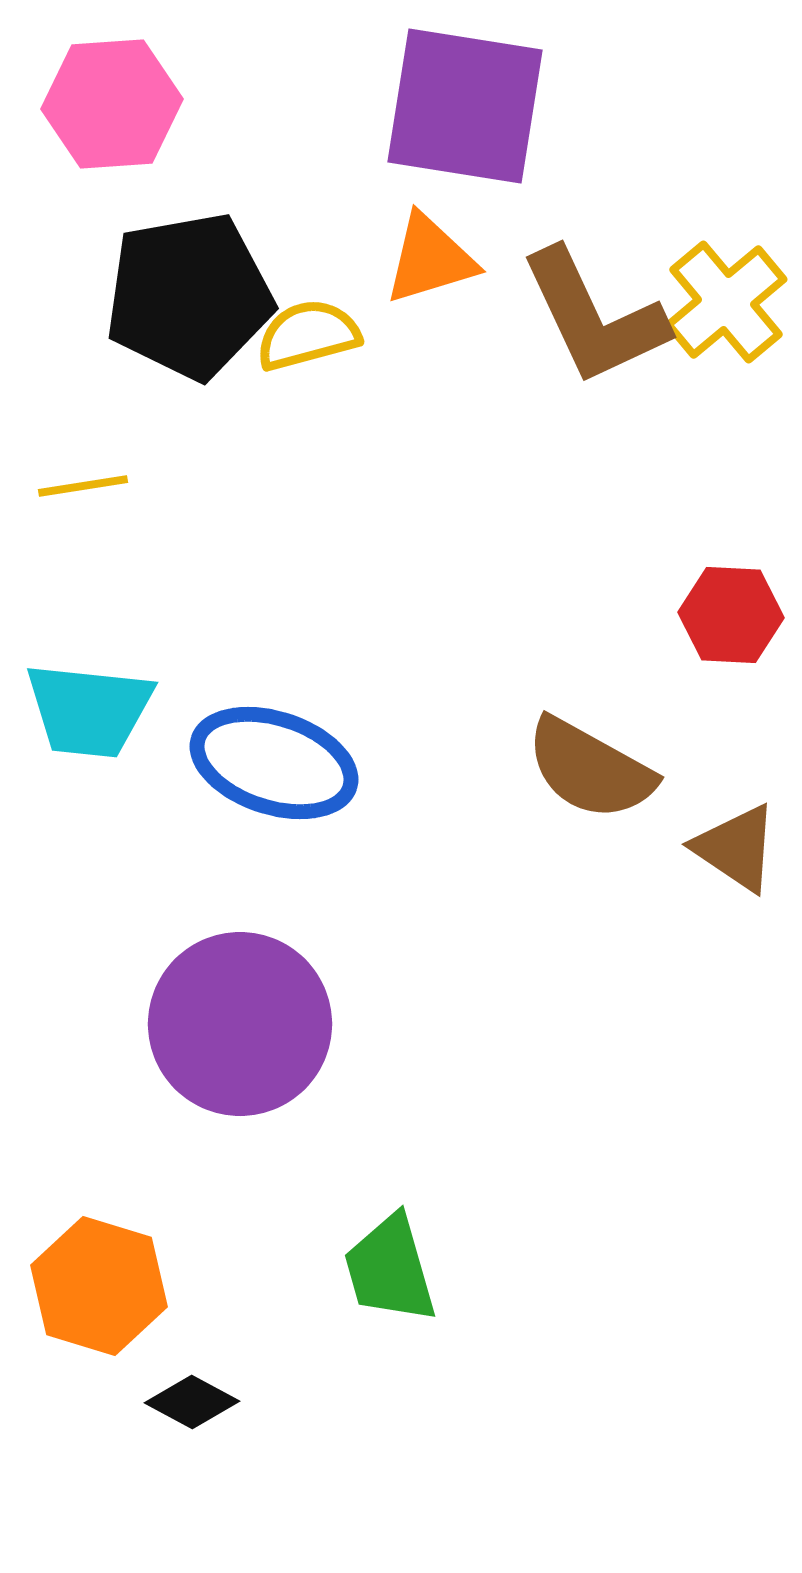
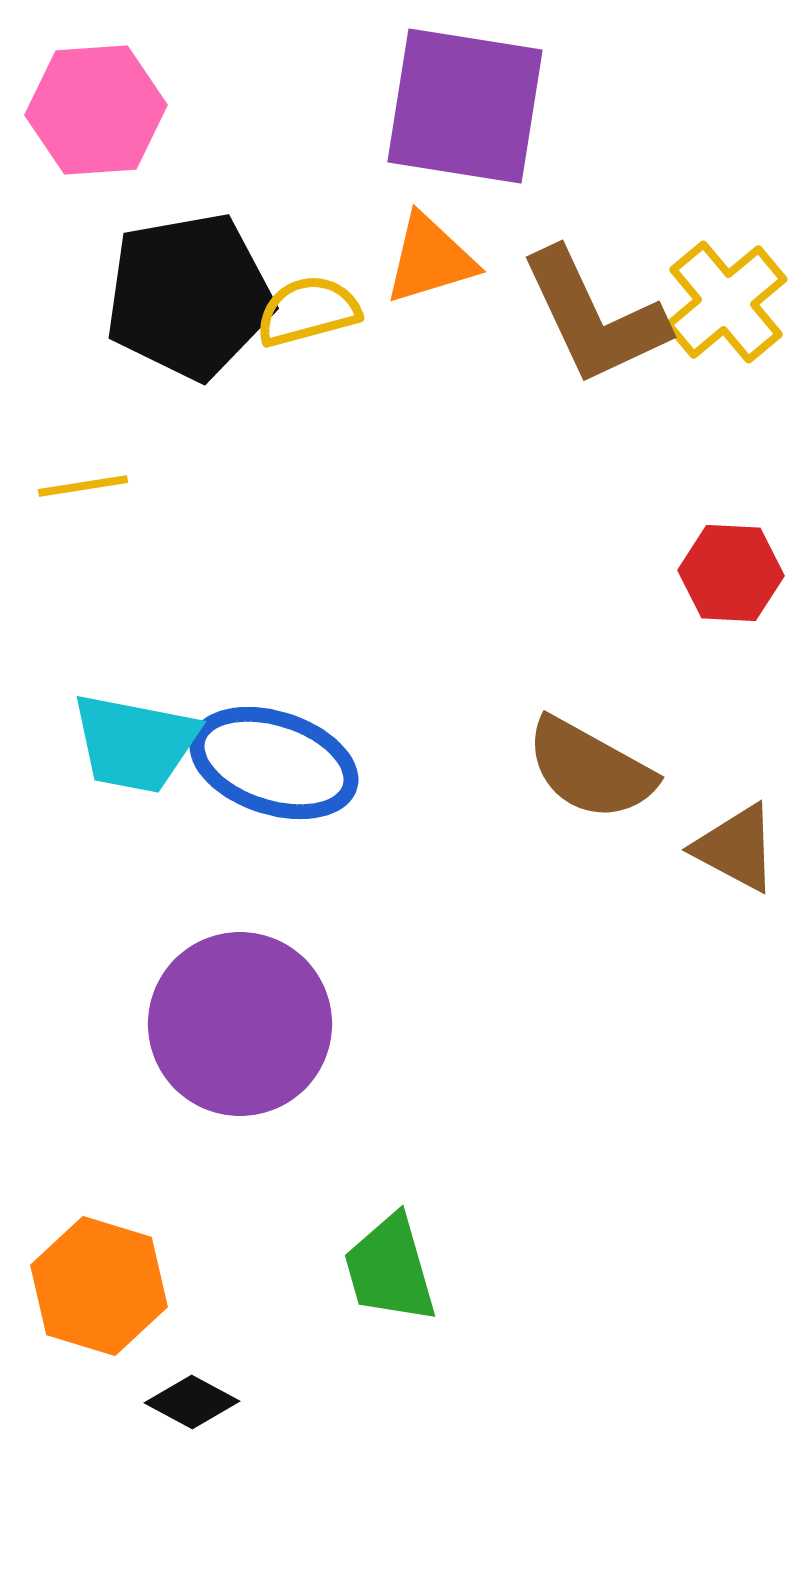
pink hexagon: moved 16 px left, 6 px down
yellow semicircle: moved 24 px up
red hexagon: moved 42 px up
cyan trapezoid: moved 46 px right, 33 px down; rotated 5 degrees clockwise
brown triangle: rotated 6 degrees counterclockwise
